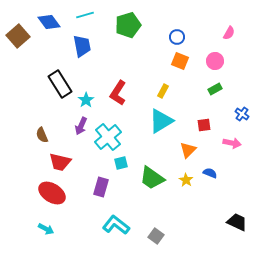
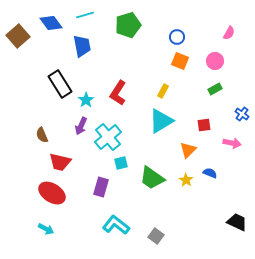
blue diamond: moved 2 px right, 1 px down
